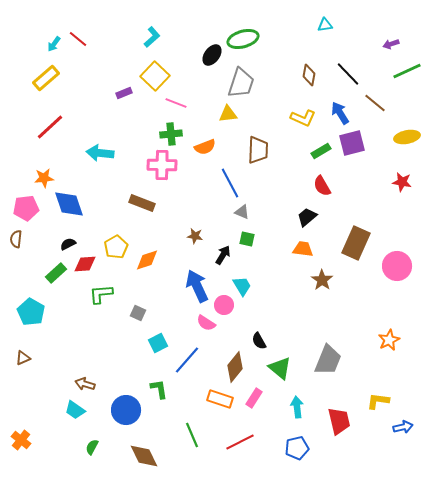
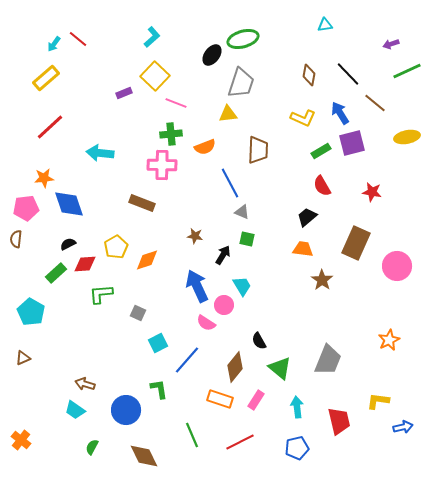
red star at (402, 182): moved 30 px left, 10 px down
pink rectangle at (254, 398): moved 2 px right, 2 px down
